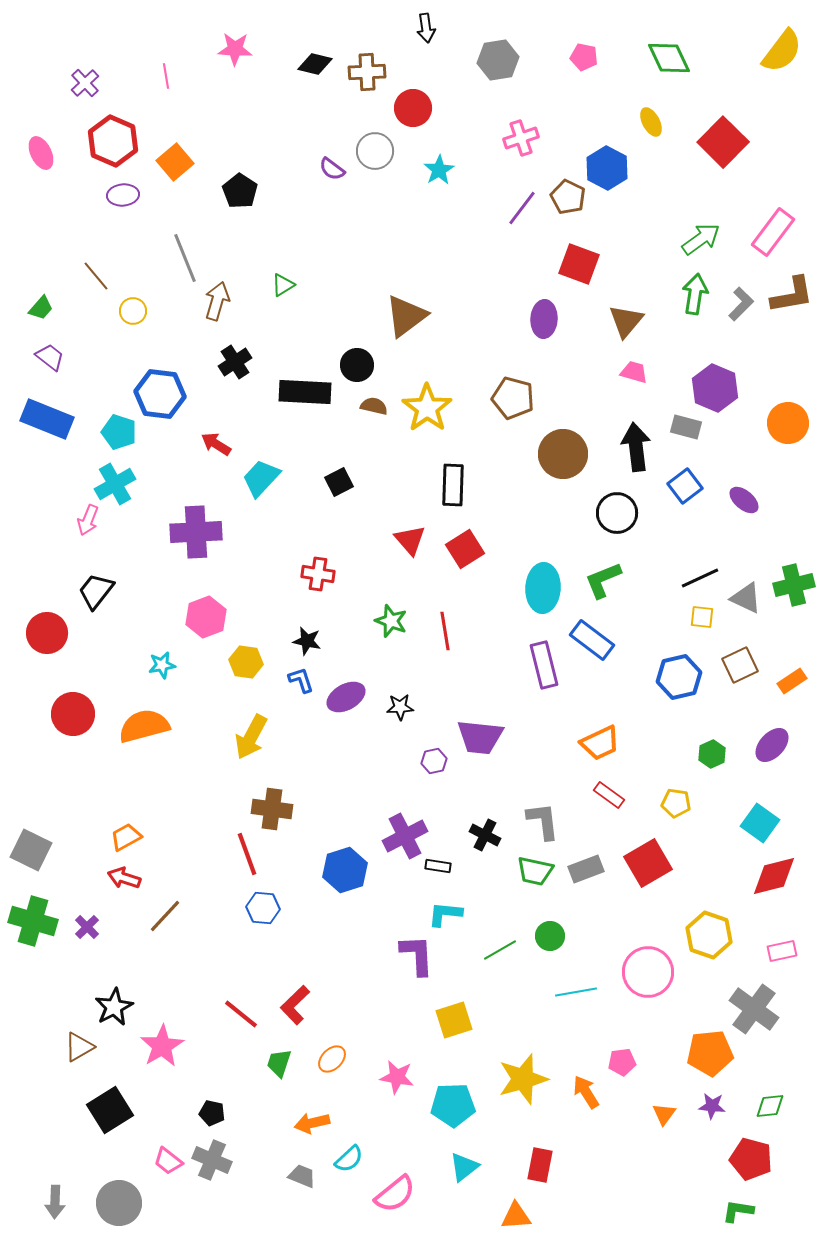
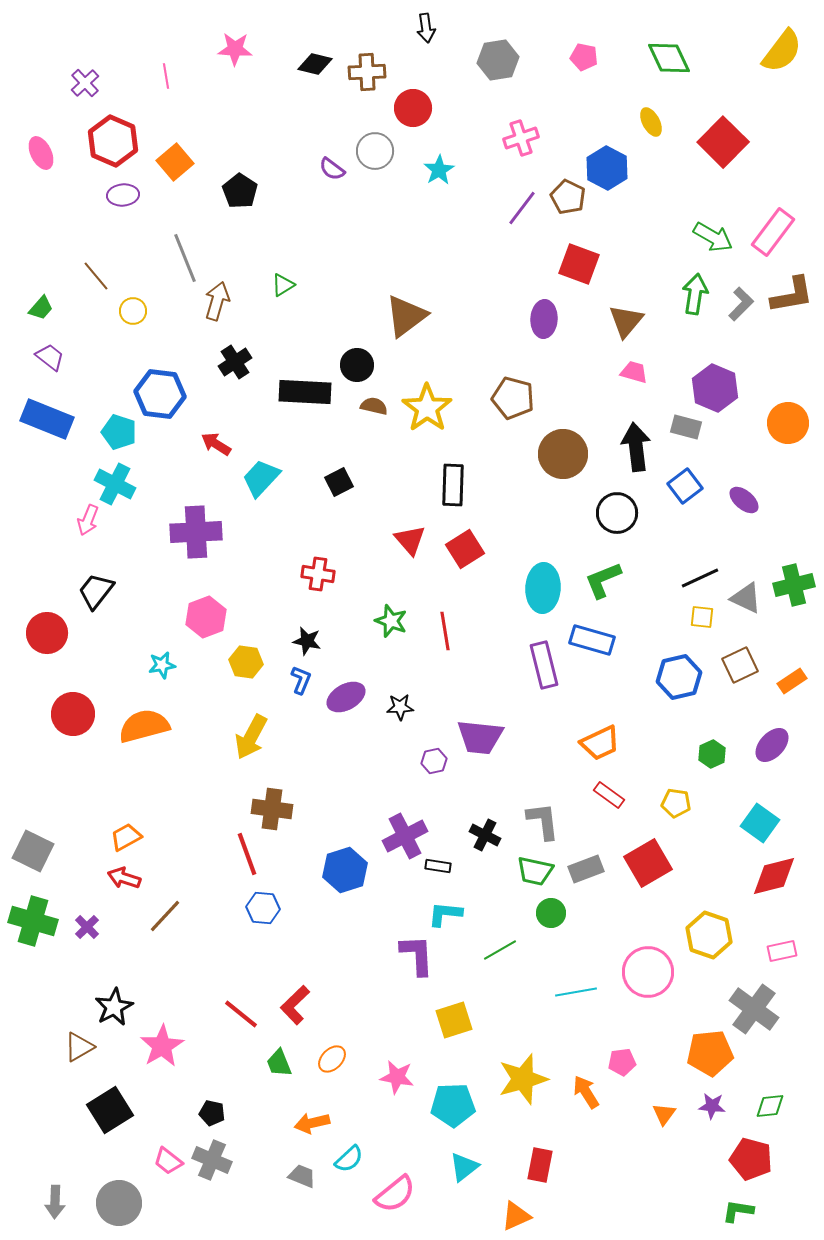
green arrow at (701, 239): moved 12 px right, 2 px up; rotated 66 degrees clockwise
cyan cross at (115, 484): rotated 33 degrees counterclockwise
blue rectangle at (592, 640): rotated 21 degrees counterclockwise
blue L-shape at (301, 680): rotated 40 degrees clockwise
gray square at (31, 850): moved 2 px right, 1 px down
green circle at (550, 936): moved 1 px right, 23 px up
green trapezoid at (279, 1063): rotated 40 degrees counterclockwise
orange triangle at (516, 1216): rotated 20 degrees counterclockwise
